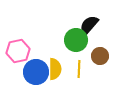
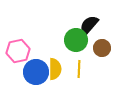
brown circle: moved 2 px right, 8 px up
